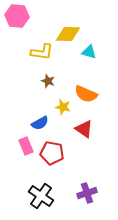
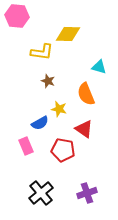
cyan triangle: moved 10 px right, 15 px down
orange semicircle: rotated 45 degrees clockwise
yellow star: moved 4 px left, 2 px down
red pentagon: moved 11 px right, 3 px up
black cross: moved 3 px up; rotated 15 degrees clockwise
